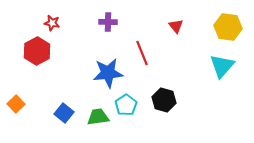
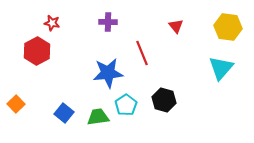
cyan triangle: moved 1 px left, 2 px down
